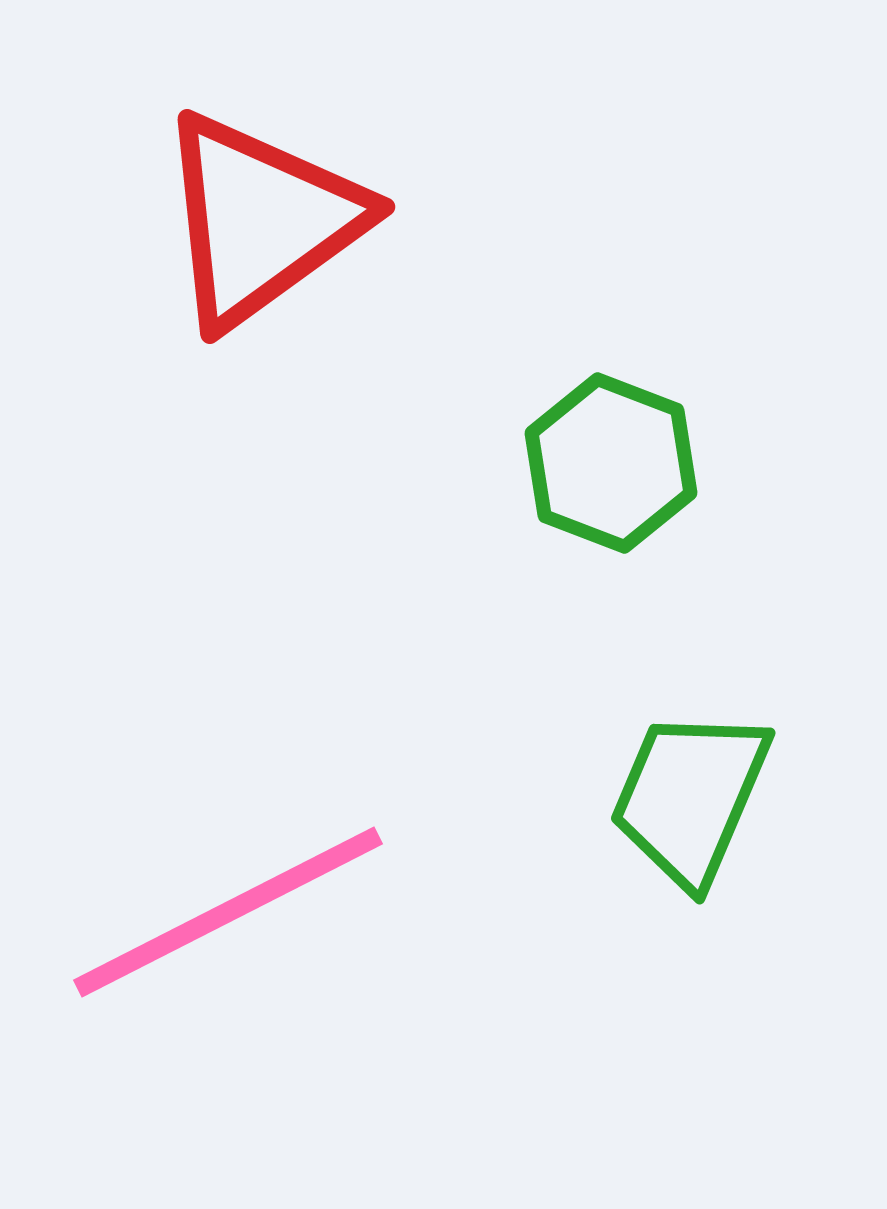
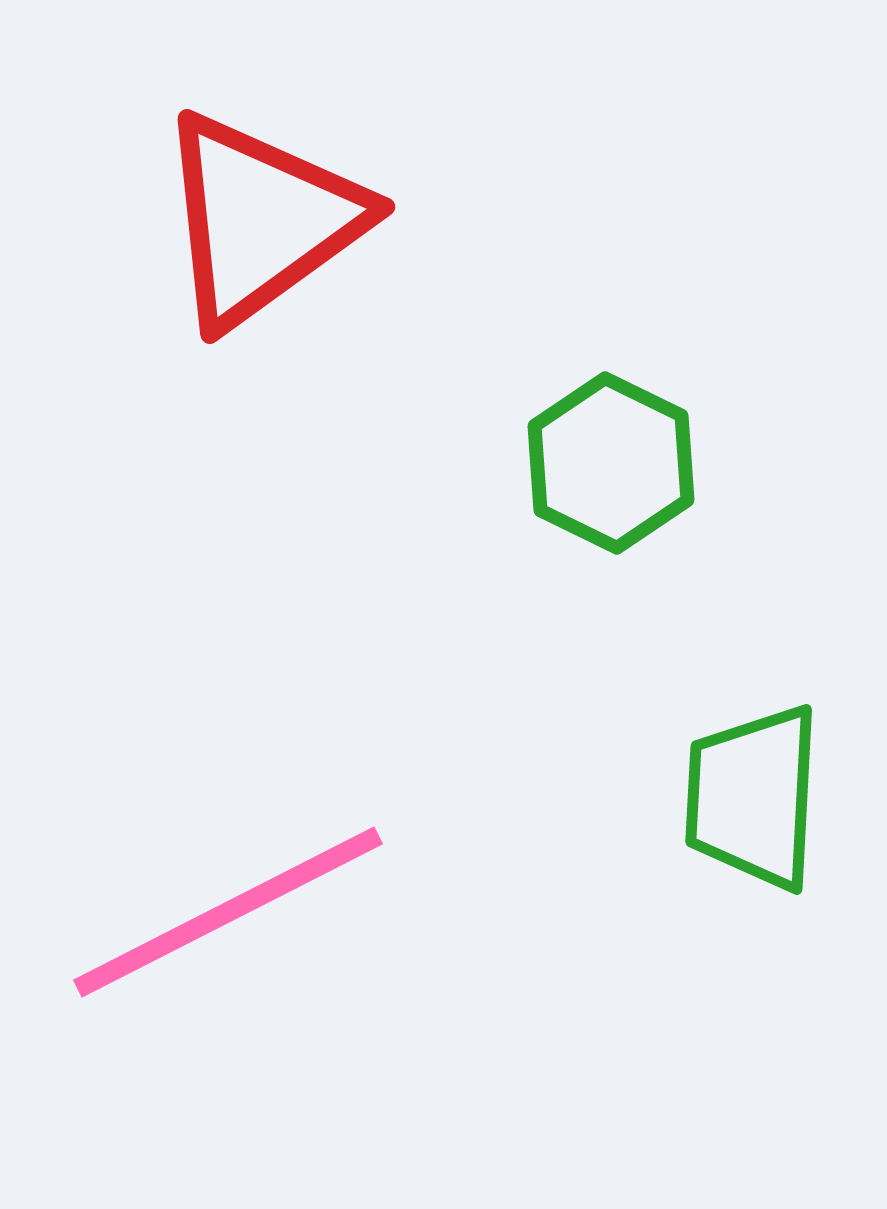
green hexagon: rotated 5 degrees clockwise
green trapezoid: moved 63 px right; rotated 20 degrees counterclockwise
